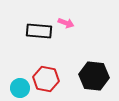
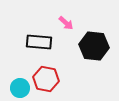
pink arrow: rotated 21 degrees clockwise
black rectangle: moved 11 px down
black hexagon: moved 30 px up
